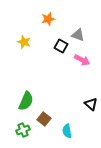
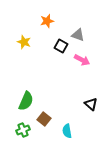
orange star: moved 1 px left, 2 px down
